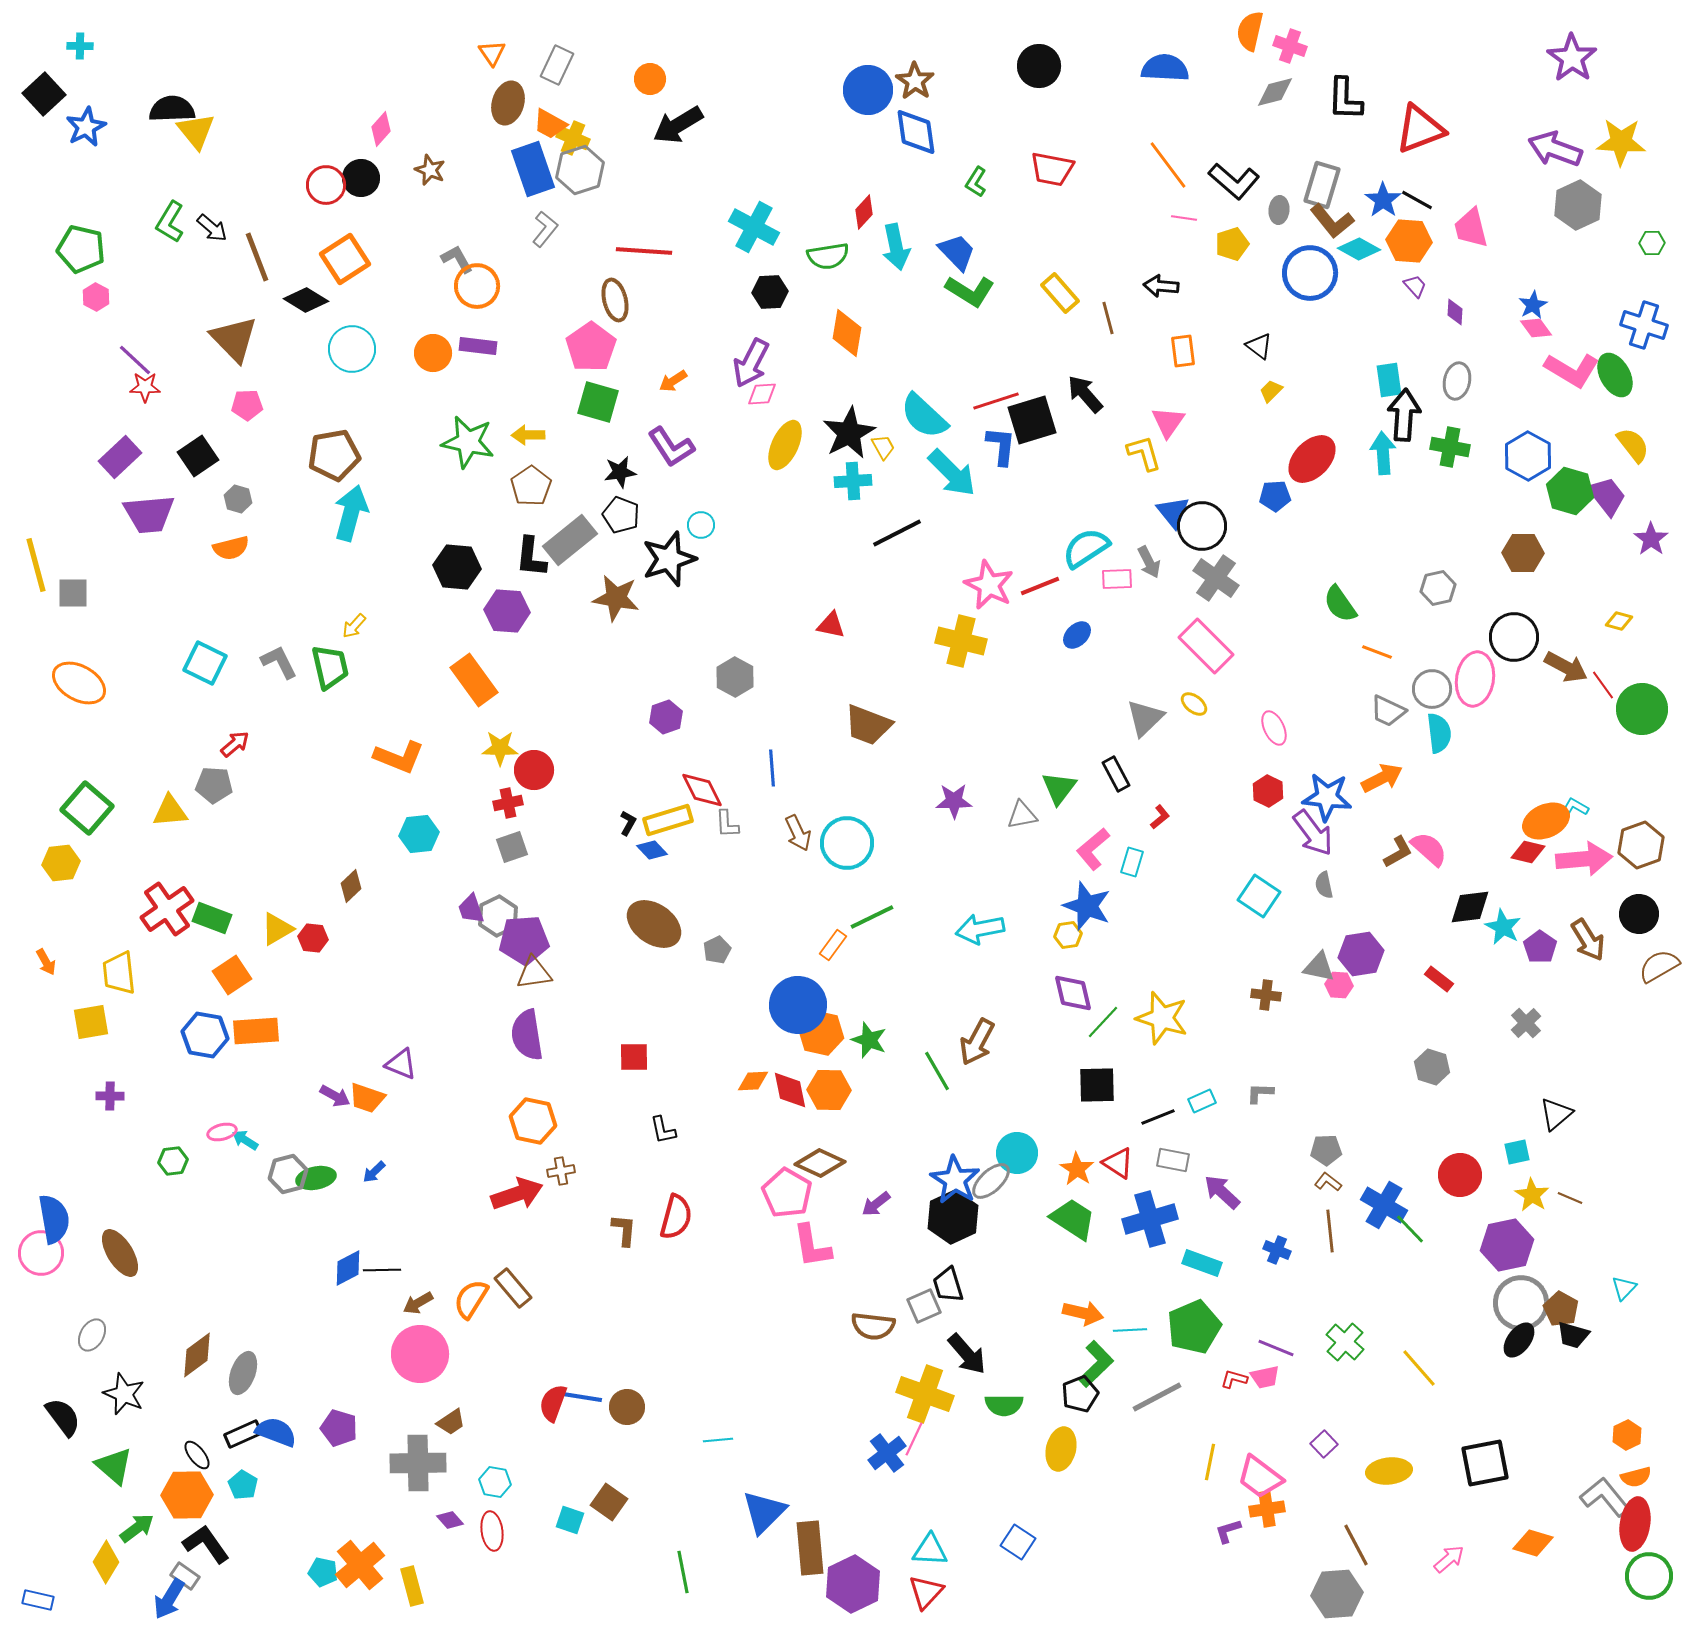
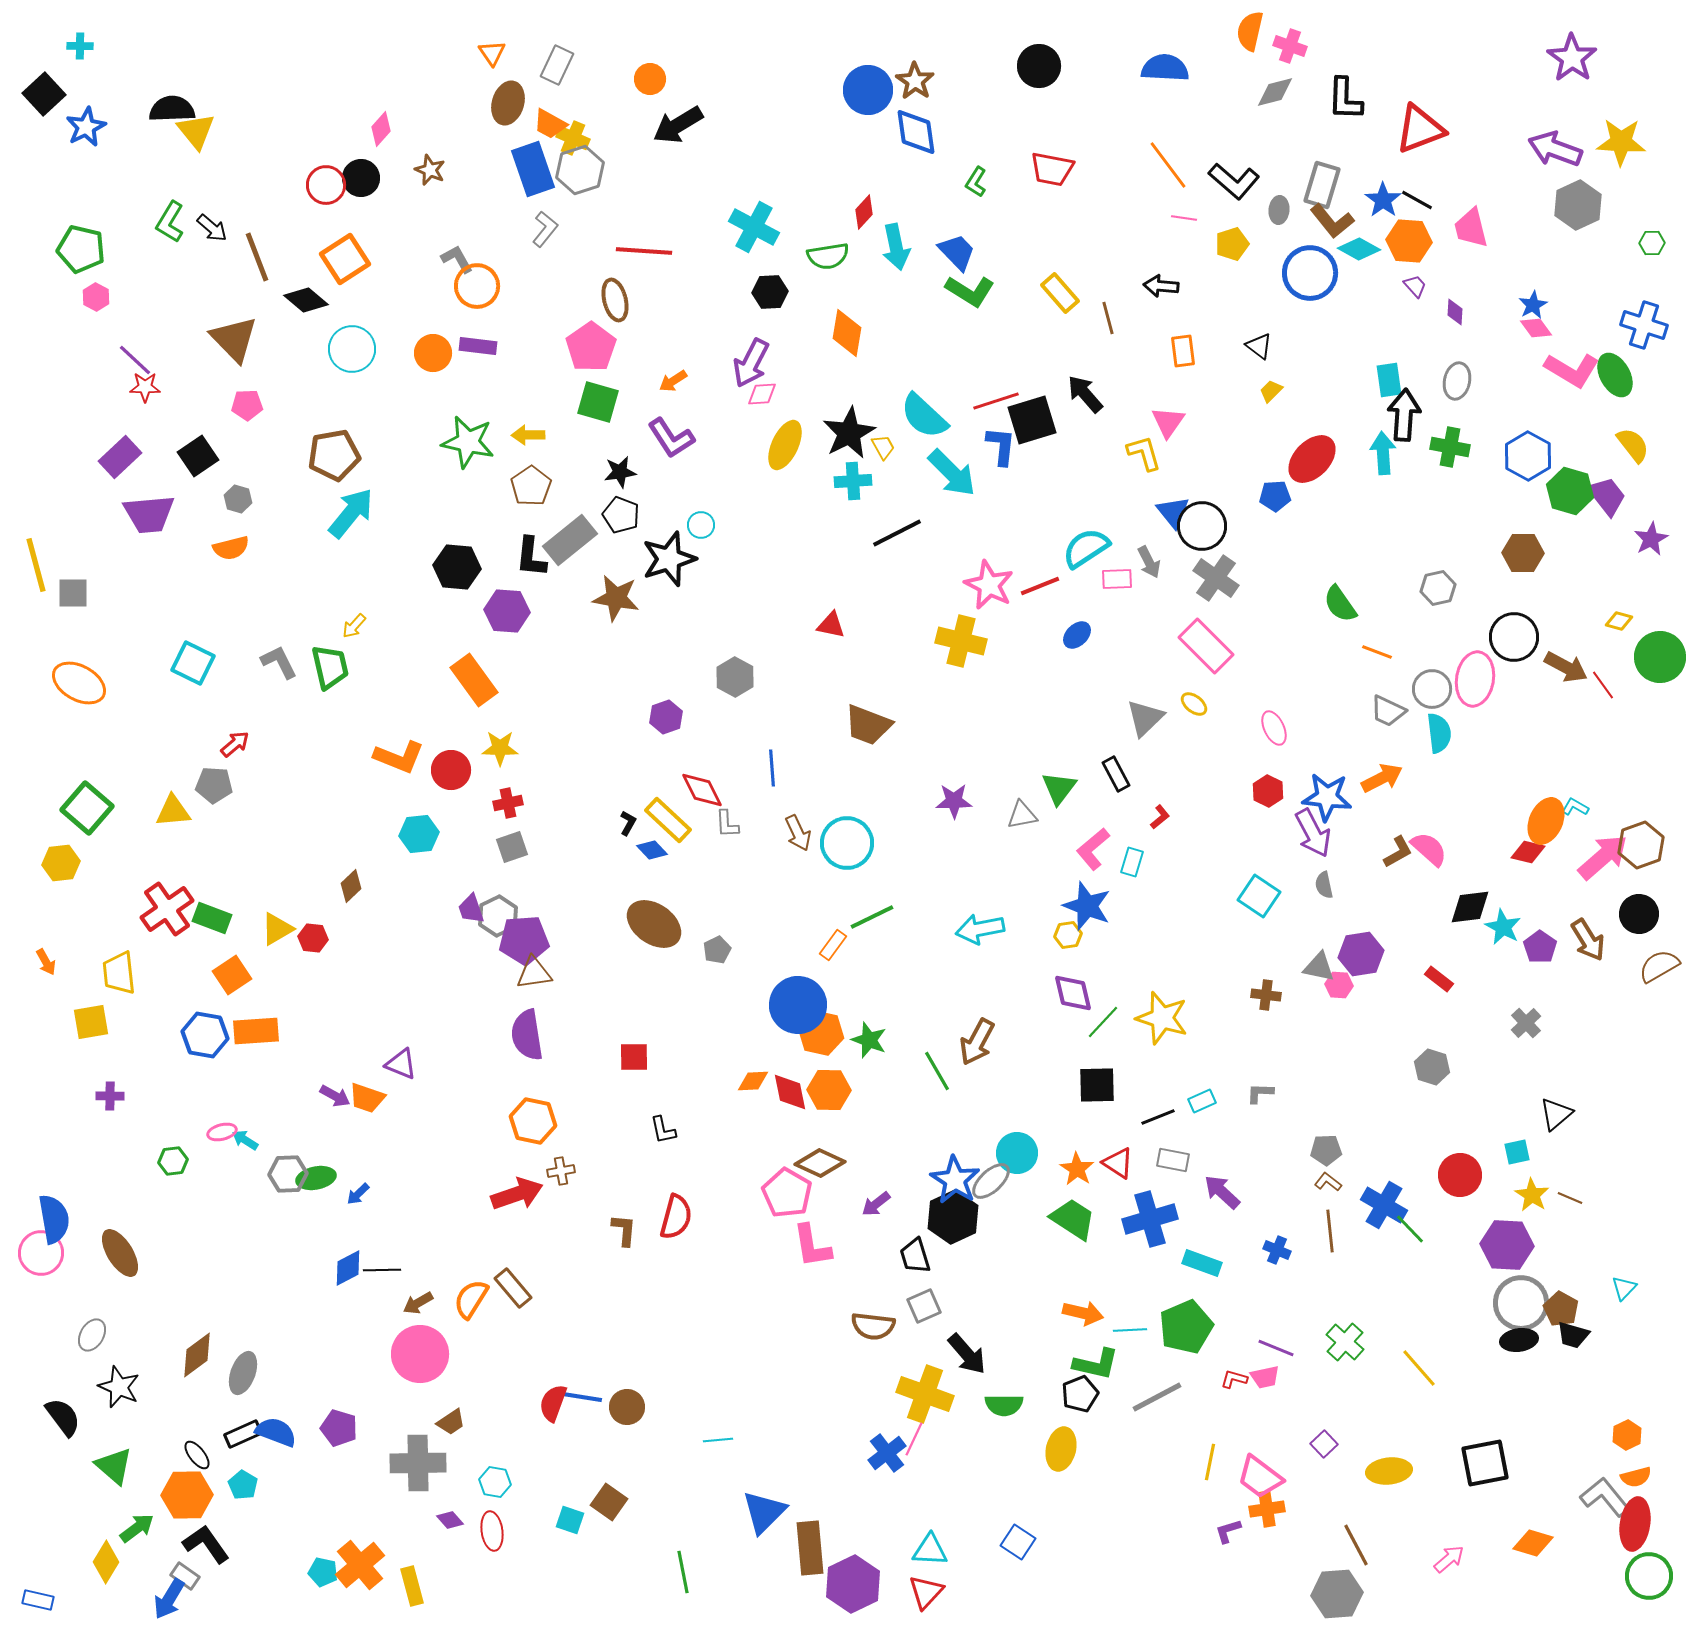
black diamond at (306, 300): rotated 9 degrees clockwise
purple L-shape at (671, 447): moved 9 px up
cyan arrow at (351, 513): rotated 24 degrees clockwise
purple star at (1651, 539): rotated 8 degrees clockwise
cyan square at (205, 663): moved 12 px left
green circle at (1642, 709): moved 18 px right, 52 px up
red circle at (534, 770): moved 83 px left
yellow triangle at (170, 811): moved 3 px right
yellow rectangle at (668, 820): rotated 60 degrees clockwise
orange ellipse at (1546, 821): rotated 42 degrees counterclockwise
purple arrow at (1313, 833): rotated 9 degrees clockwise
pink arrow at (1584, 859): moved 19 px right, 2 px up; rotated 36 degrees counterclockwise
red diamond at (790, 1090): moved 2 px down
blue arrow at (374, 1172): moved 16 px left, 22 px down
gray hexagon at (288, 1174): rotated 12 degrees clockwise
purple hexagon at (1507, 1245): rotated 15 degrees clockwise
black trapezoid at (948, 1285): moved 33 px left, 29 px up
green pentagon at (1194, 1327): moved 8 px left
black ellipse at (1519, 1340): rotated 45 degrees clockwise
green L-shape at (1096, 1364): rotated 57 degrees clockwise
black star at (124, 1394): moved 5 px left, 7 px up
